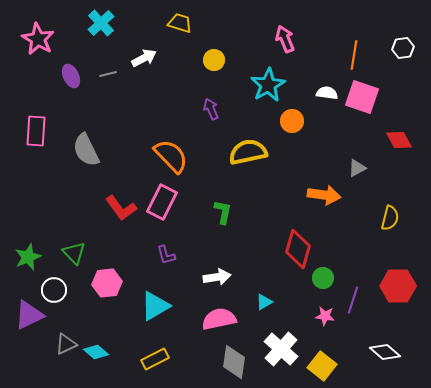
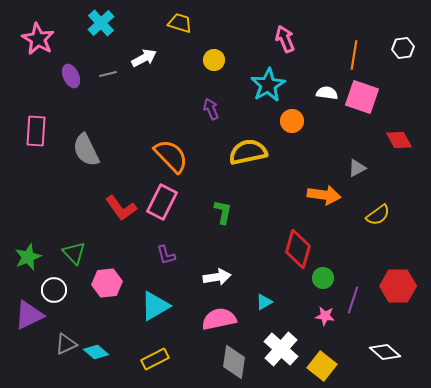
yellow semicircle at (390, 218): moved 12 px left, 3 px up; rotated 40 degrees clockwise
